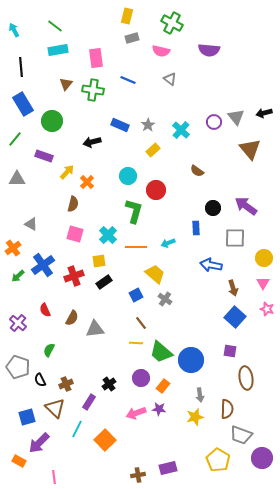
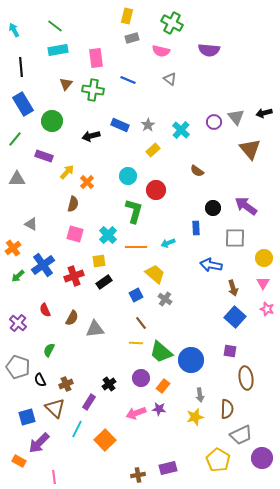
black arrow at (92, 142): moved 1 px left, 6 px up
gray trapezoid at (241, 435): rotated 45 degrees counterclockwise
